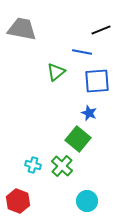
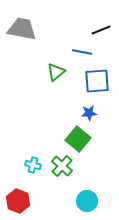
blue star: rotated 28 degrees counterclockwise
